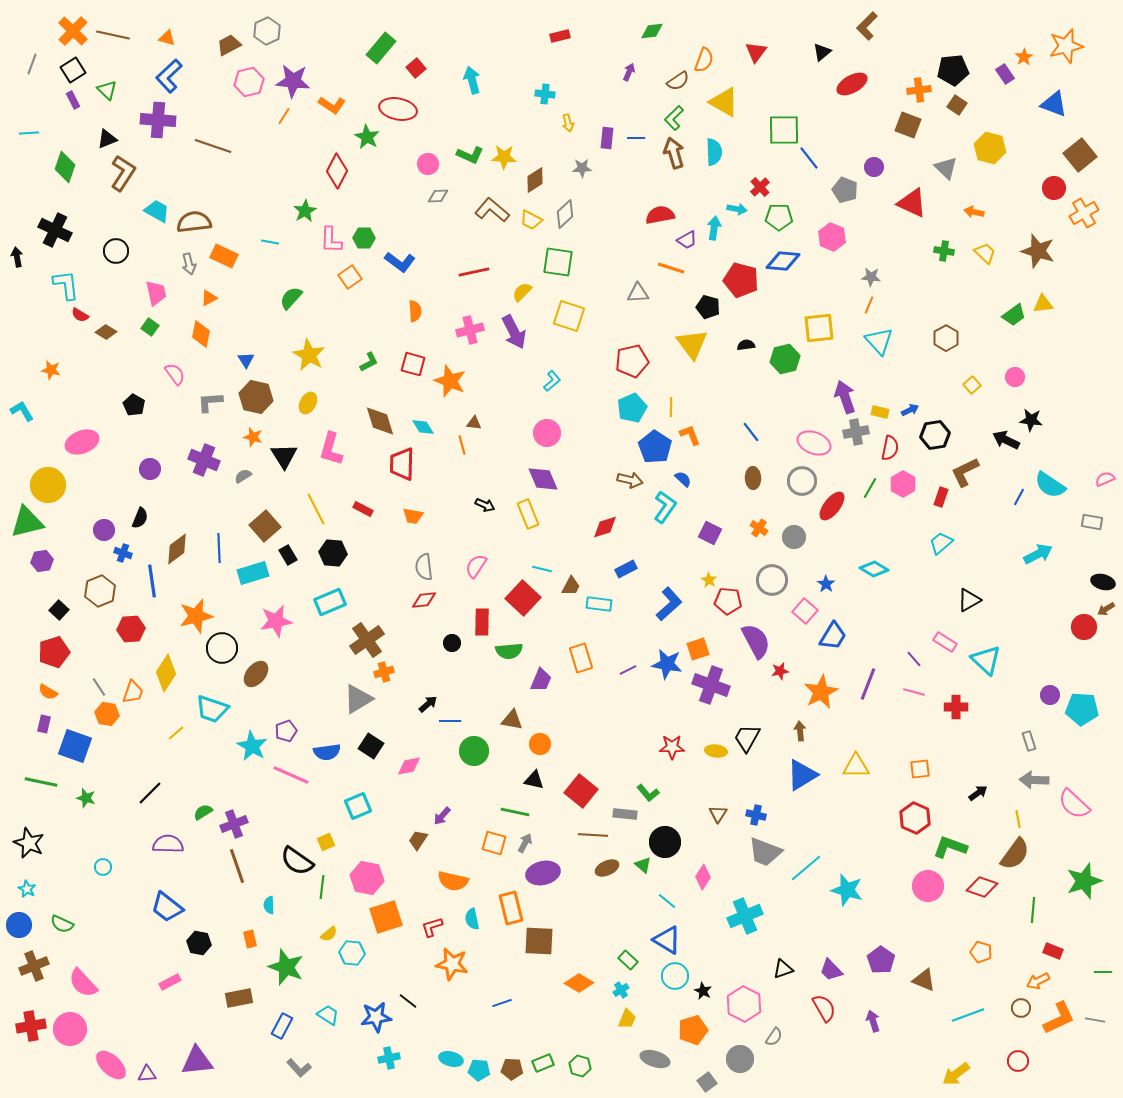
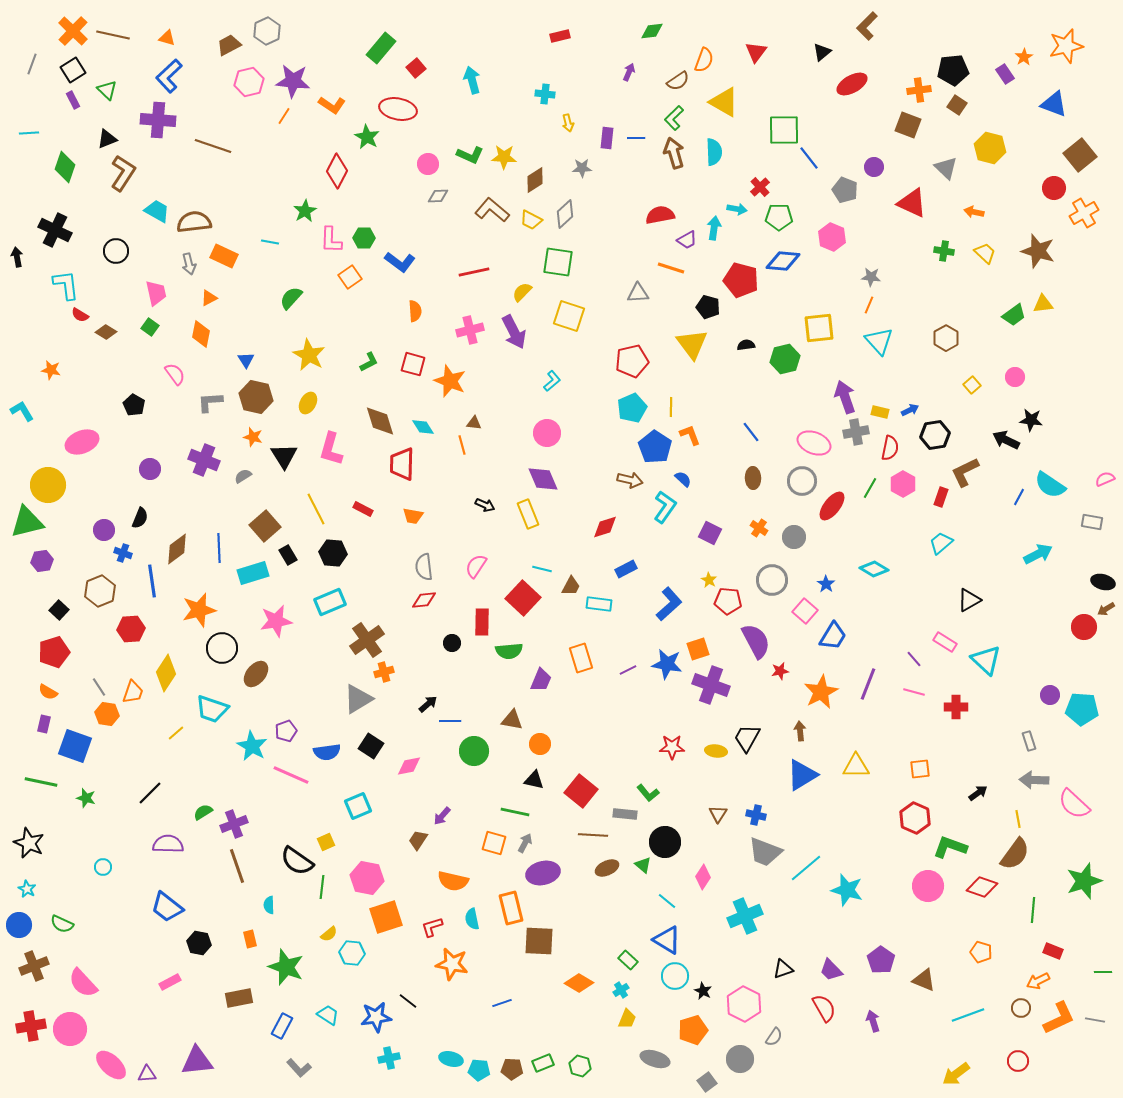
orange star at (196, 616): moved 3 px right, 6 px up
